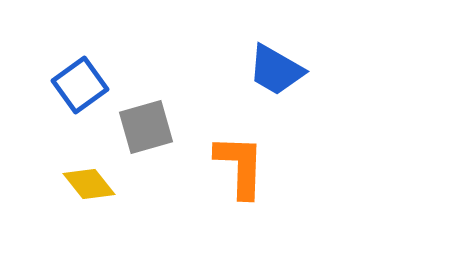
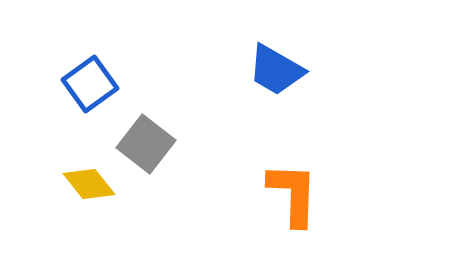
blue square: moved 10 px right, 1 px up
gray square: moved 17 px down; rotated 36 degrees counterclockwise
orange L-shape: moved 53 px right, 28 px down
